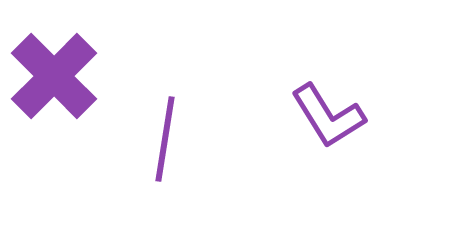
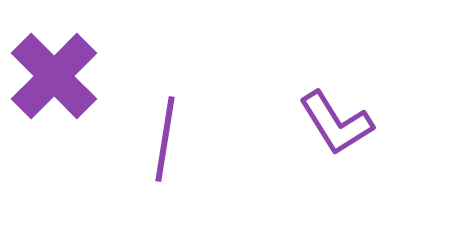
purple L-shape: moved 8 px right, 7 px down
